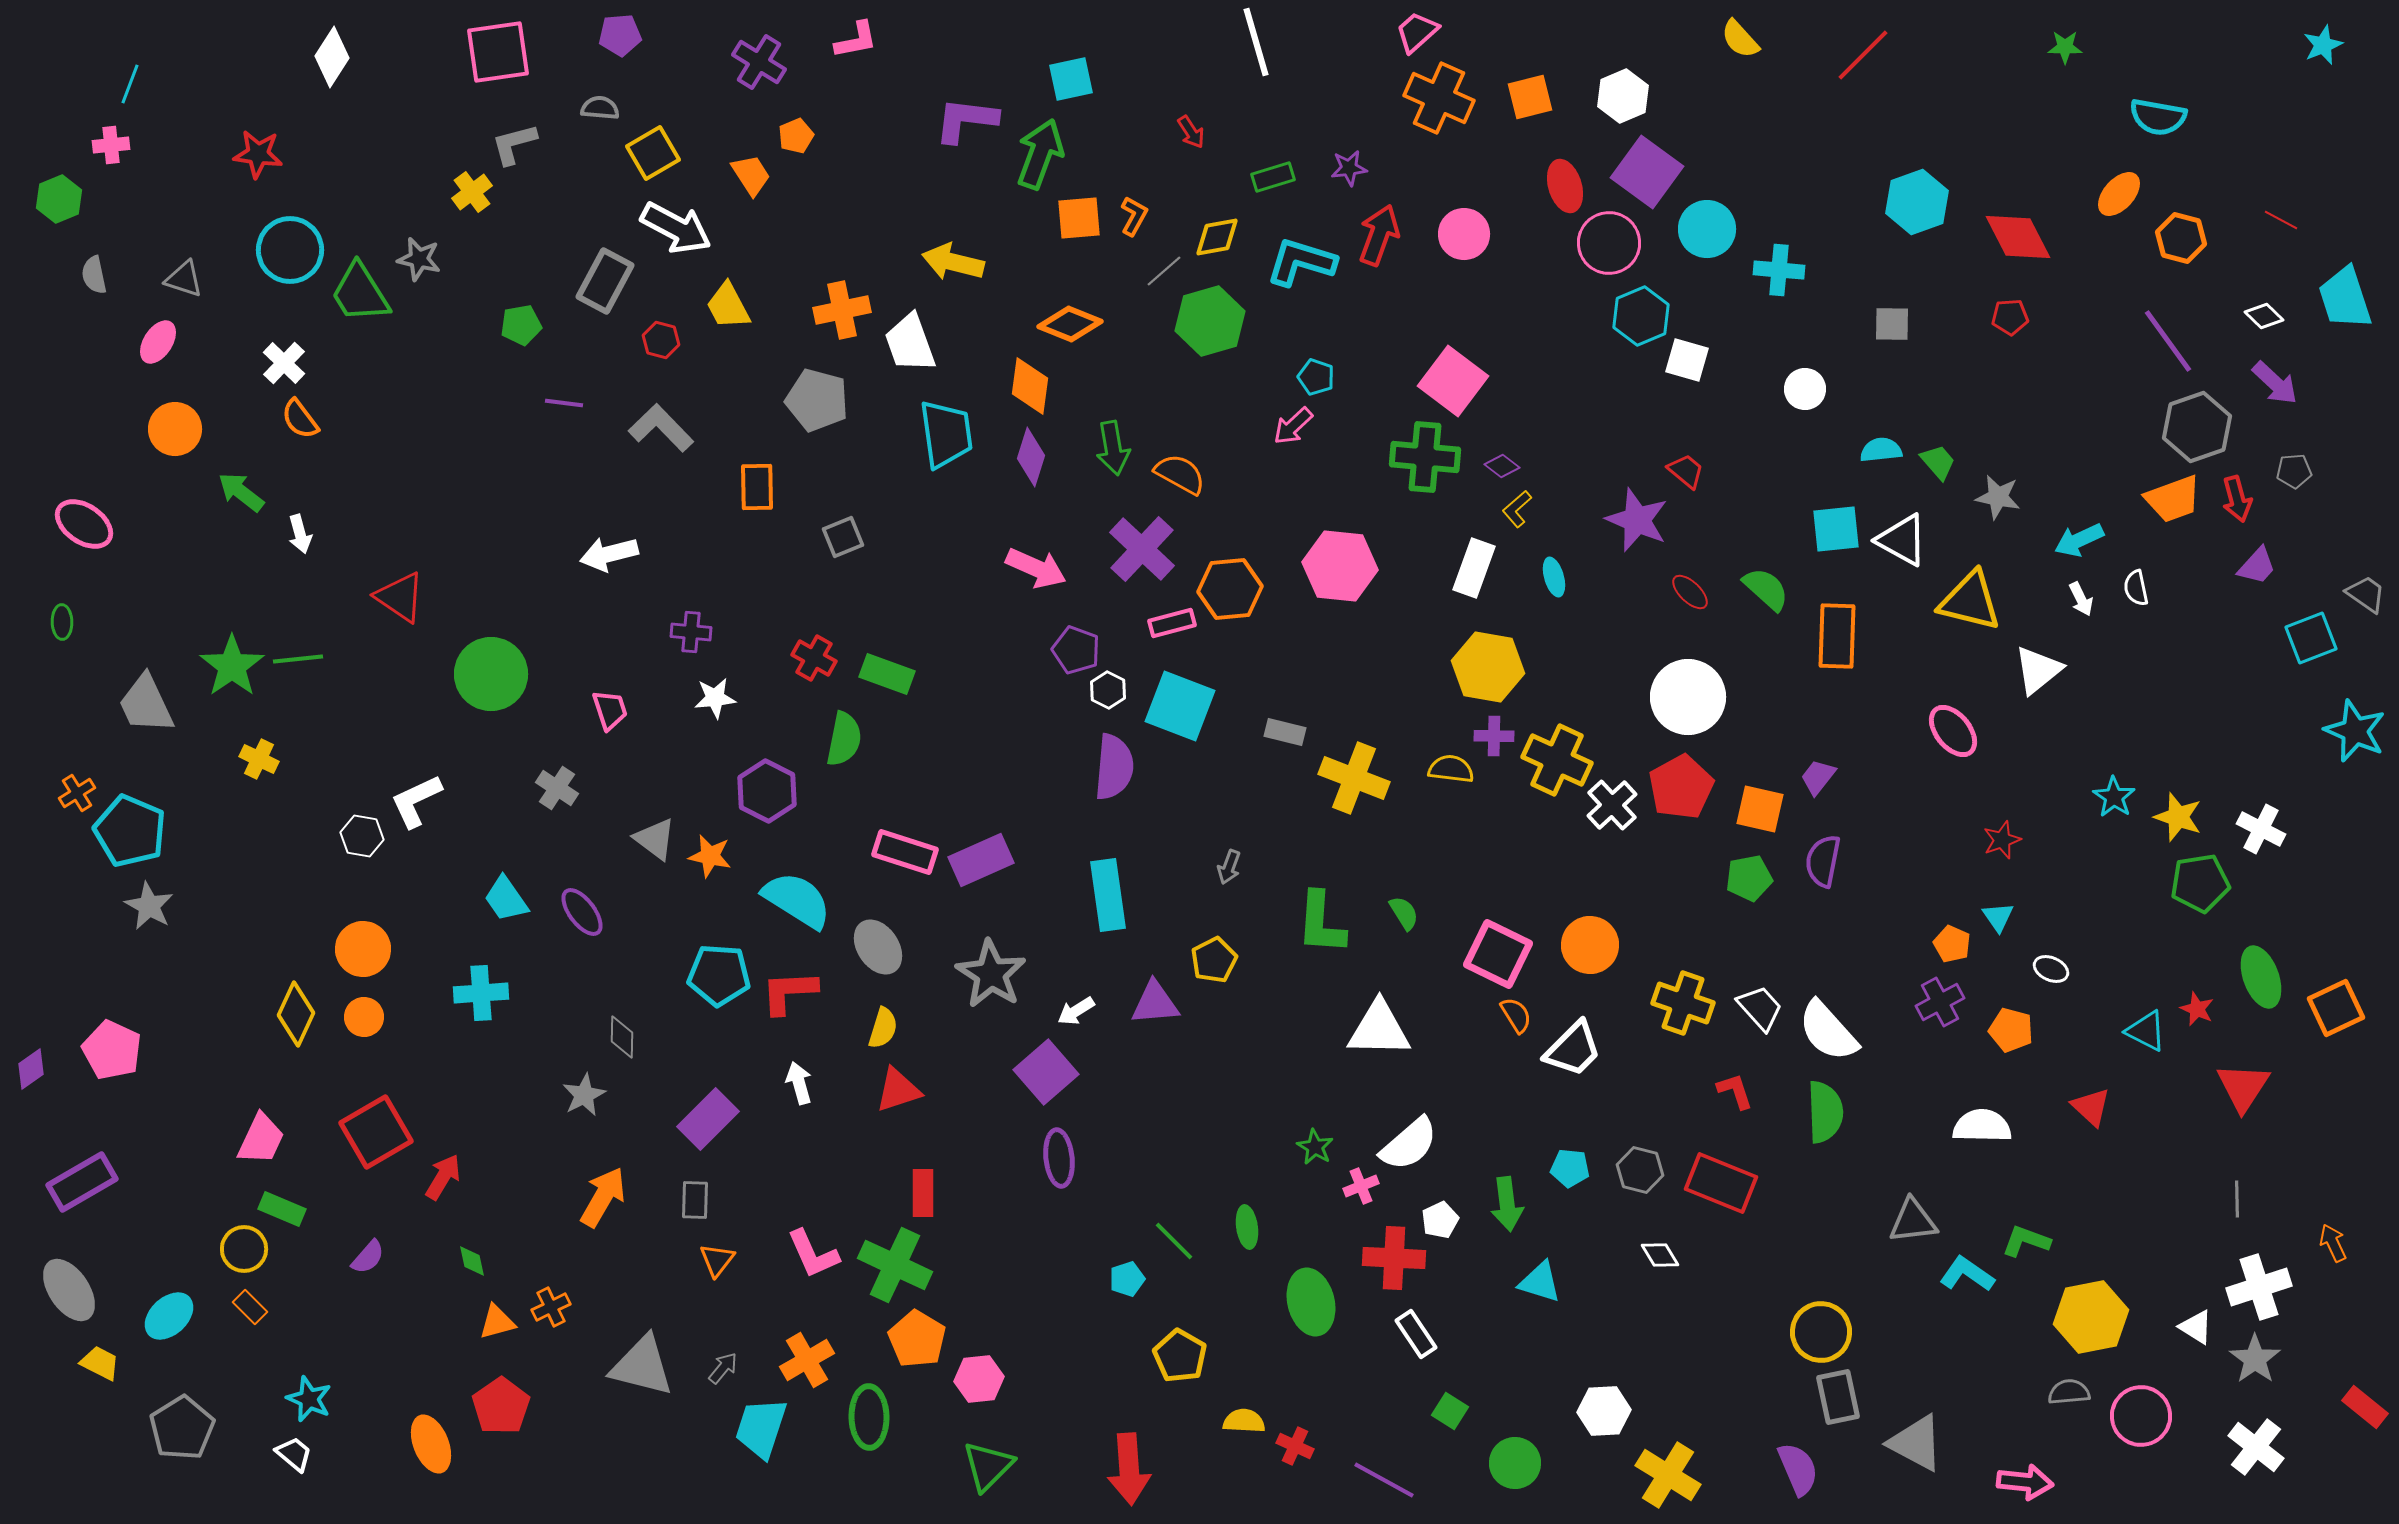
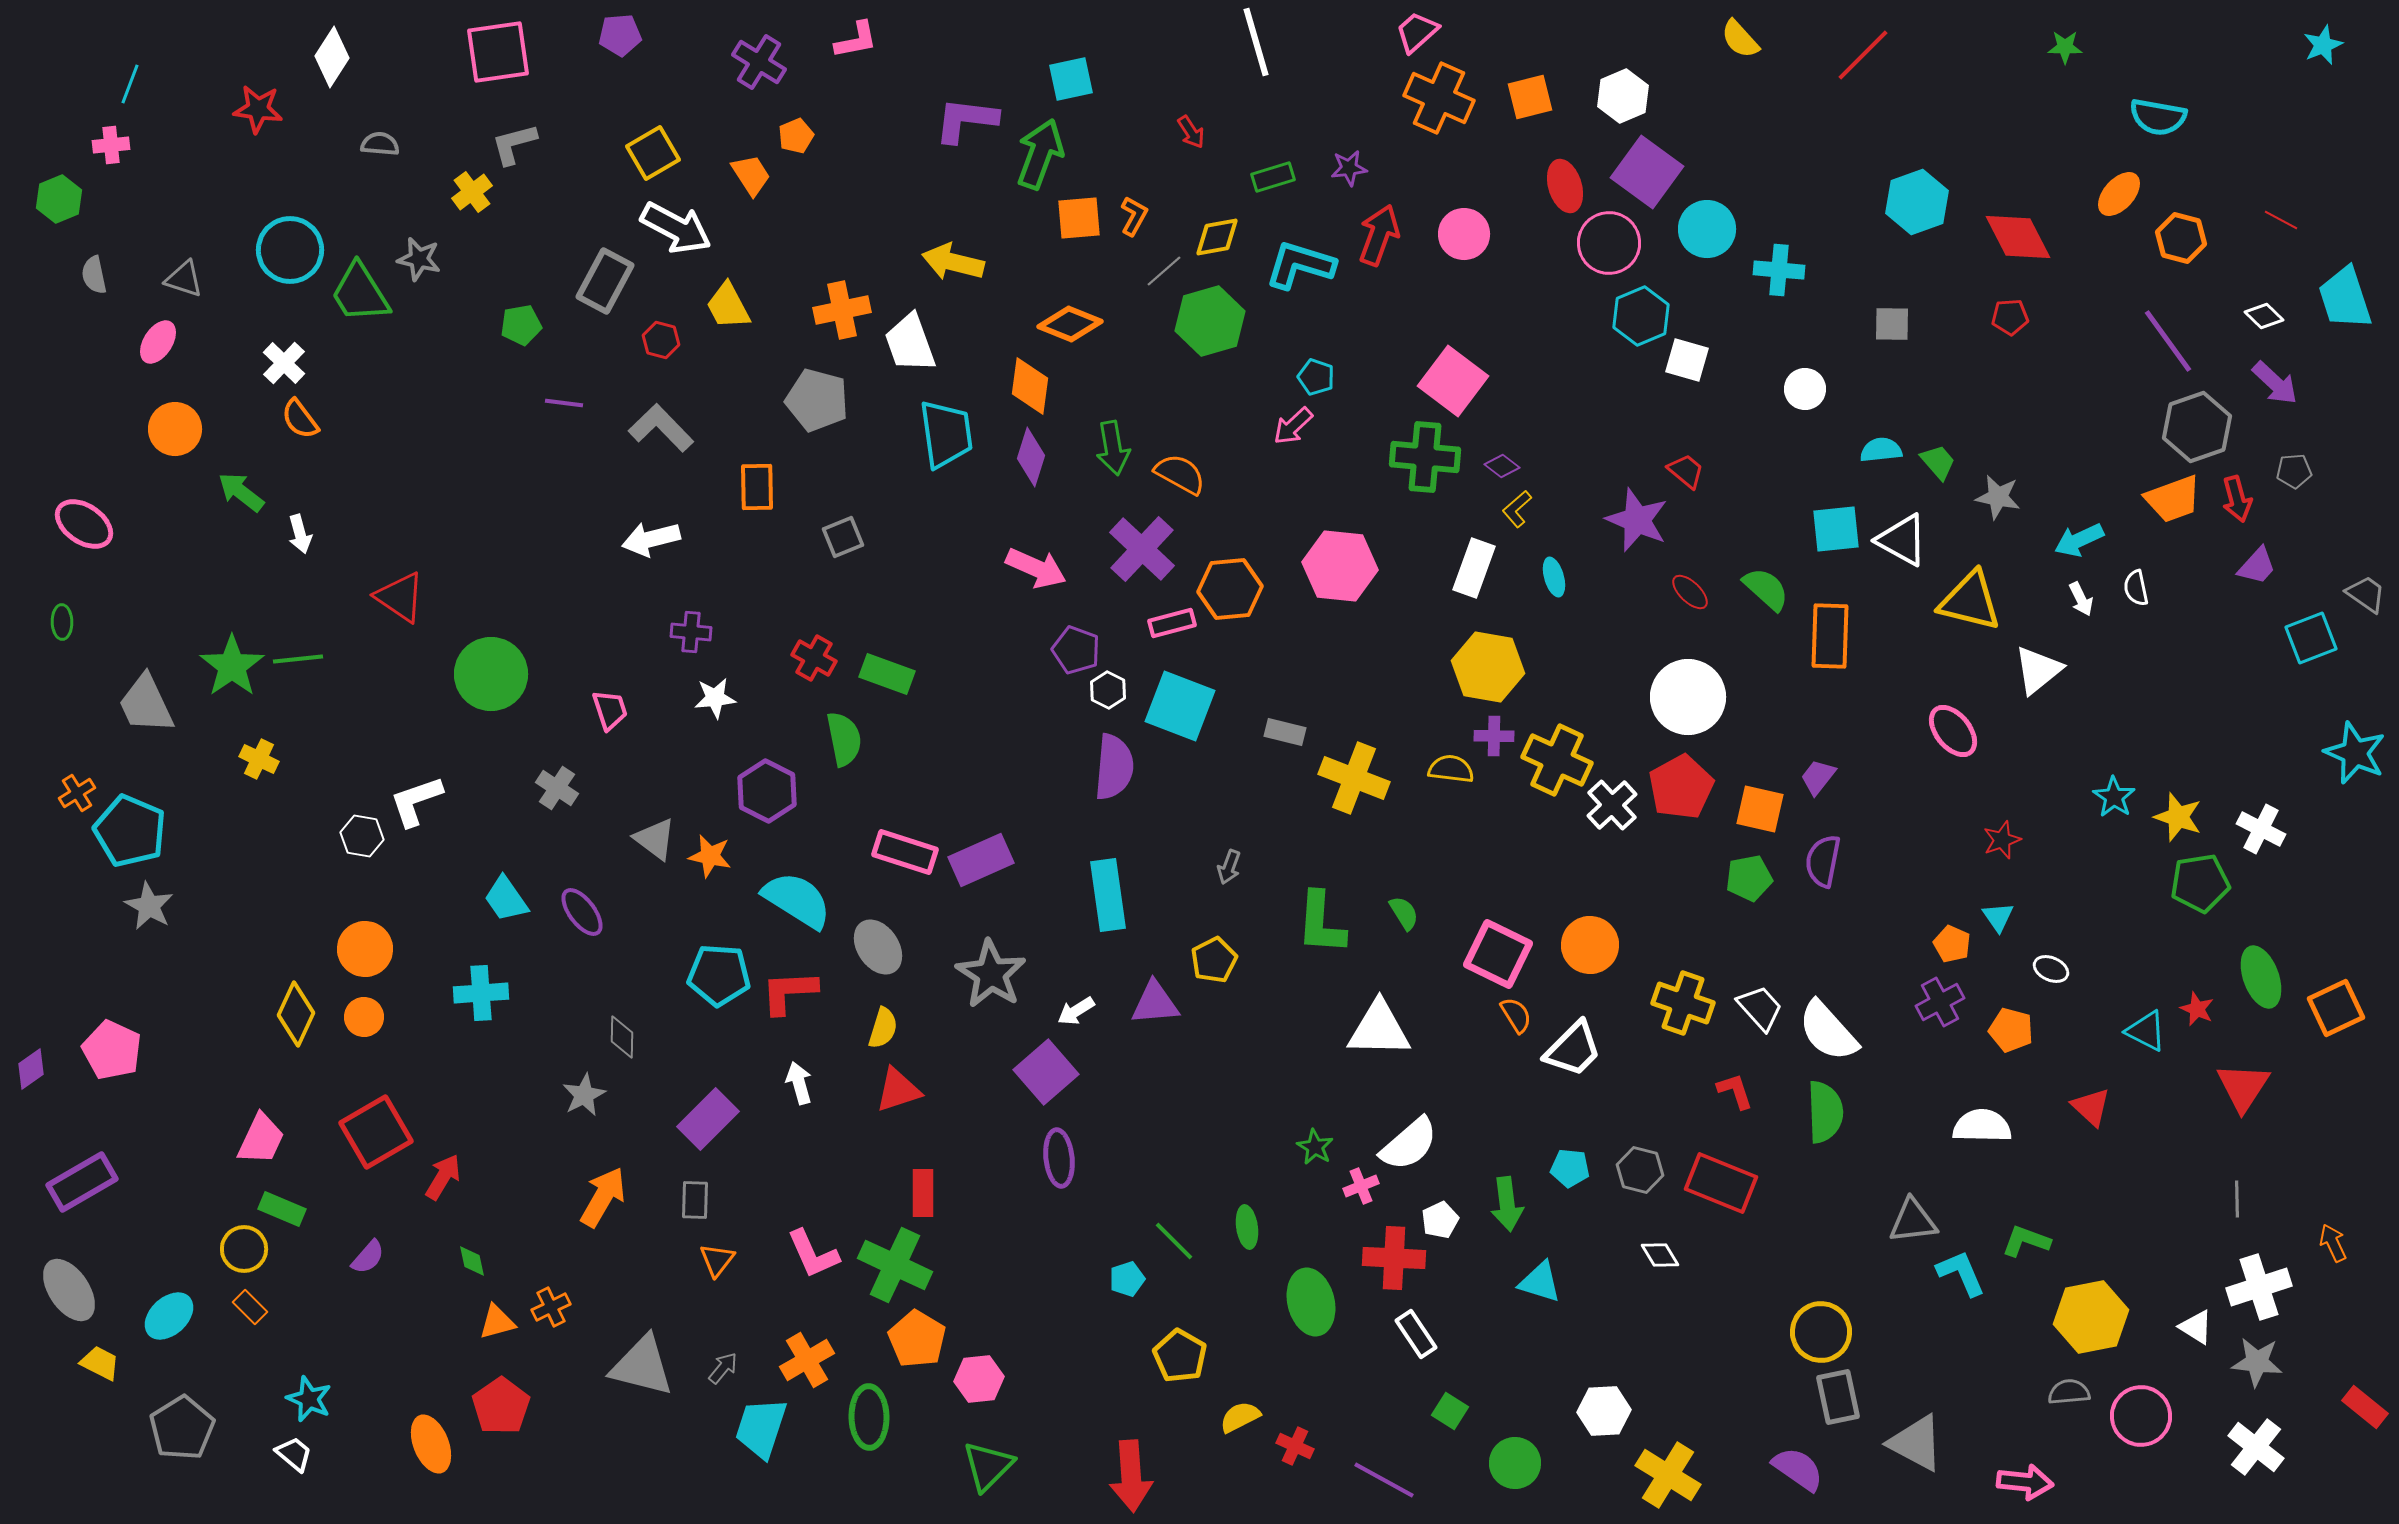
gray semicircle at (600, 108): moved 220 px left, 36 px down
red star at (258, 154): moved 45 px up
cyan L-shape at (1301, 262): moved 1 px left, 3 px down
white arrow at (609, 554): moved 42 px right, 15 px up
orange rectangle at (1837, 636): moved 7 px left
cyan star at (2355, 731): moved 22 px down
green semicircle at (844, 739): rotated 22 degrees counterclockwise
white L-shape at (416, 801): rotated 6 degrees clockwise
orange circle at (363, 949): moved 2 px right
cyan L-shape at (1967, 1274): moved 6 px left, 1 px up; rotated 32 degrees clockwise
gray star at (2255, 1359): moved 2 px right, 3 px down; rotated 30 degrees counterclockwise
yellow semicircle at (1244, 1421): moved 4 px left, 4 px up; rotated 30 degrees counterclockwise
red arrow at (1129, 1469): moved 2 px right, 7 px down
purple semicircle at (1798, 1469): rotated 32 degrees counterclockwise
